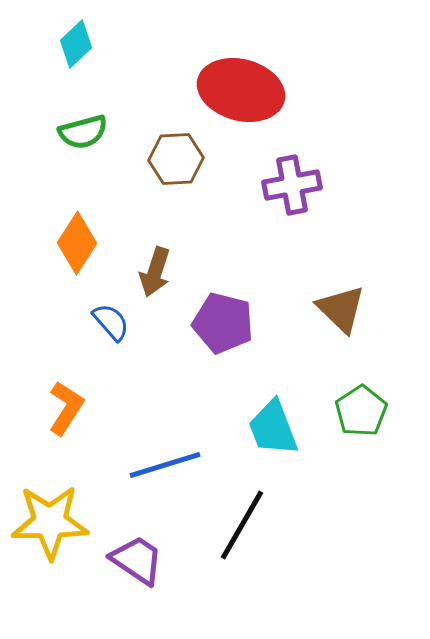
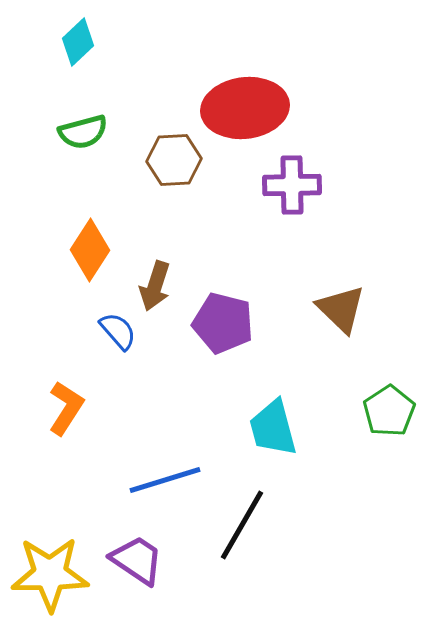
cyan diamond: moved 2 px right, 2 px up
red ellipse: moved 4 px right, 18 px down; rotated 22 degrees counterclockwise
brown hexagon: moved 2 px left, 1 px down
purple cross: rotated 10 degrees clockwise
orange diamond: moved 13 px right, 7 px down
brown arrow: moved 14 px down
blue semicircle: moved 7 px right, 9 px down
green pentagon: moved 28 px right
cyan trapezoid: rotated 6 degrees clockwise
blue line: moved 15 px down
yellow star: moved 52 px down
